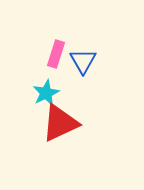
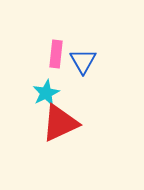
pink rectangle: rotated 12 degrees counterclockwise
